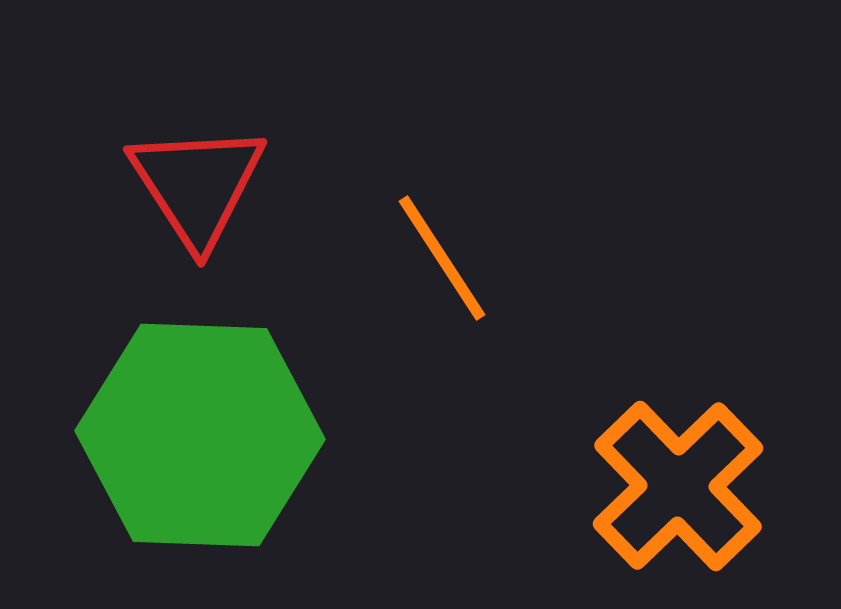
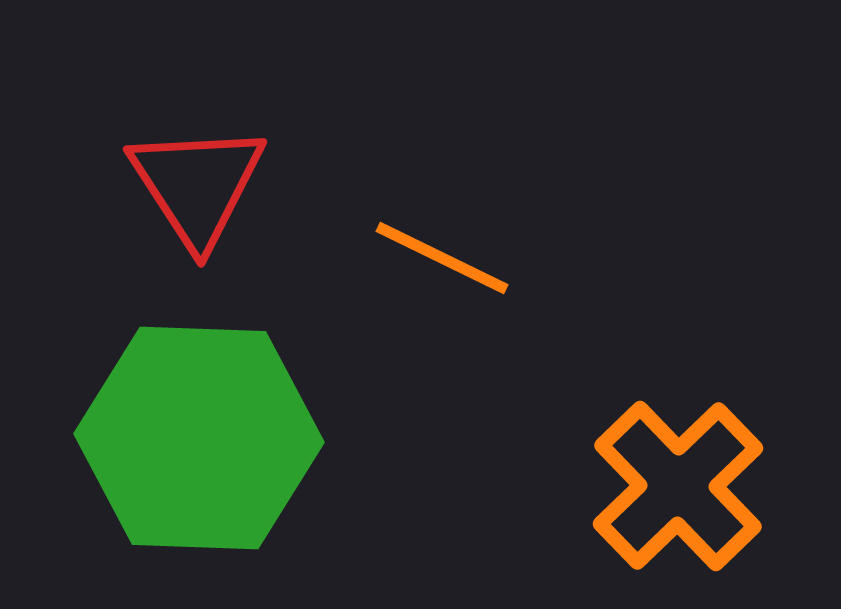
orange line: rotated 31 degrees counterclockwise
green hexagon: moved 1 px left, 3 px down
